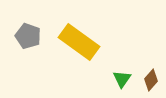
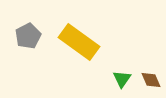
gray pentagon: rotated 25 degrees clockwise
brown diamond: rotated 65 degrees counterclockwise
